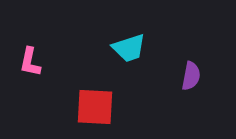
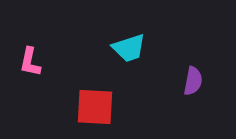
purple semicircle: moved 2 px right, 5 px down
